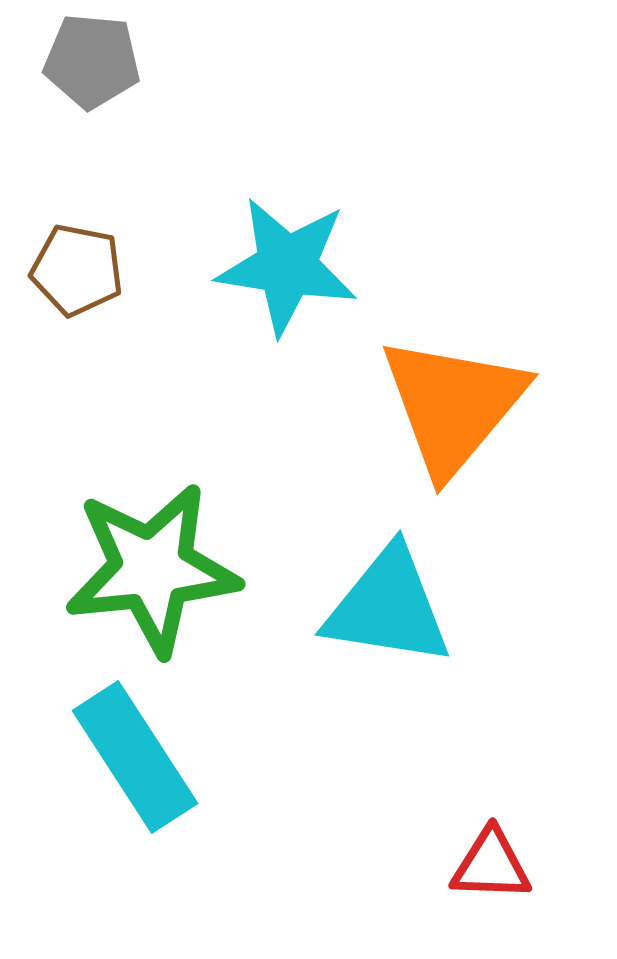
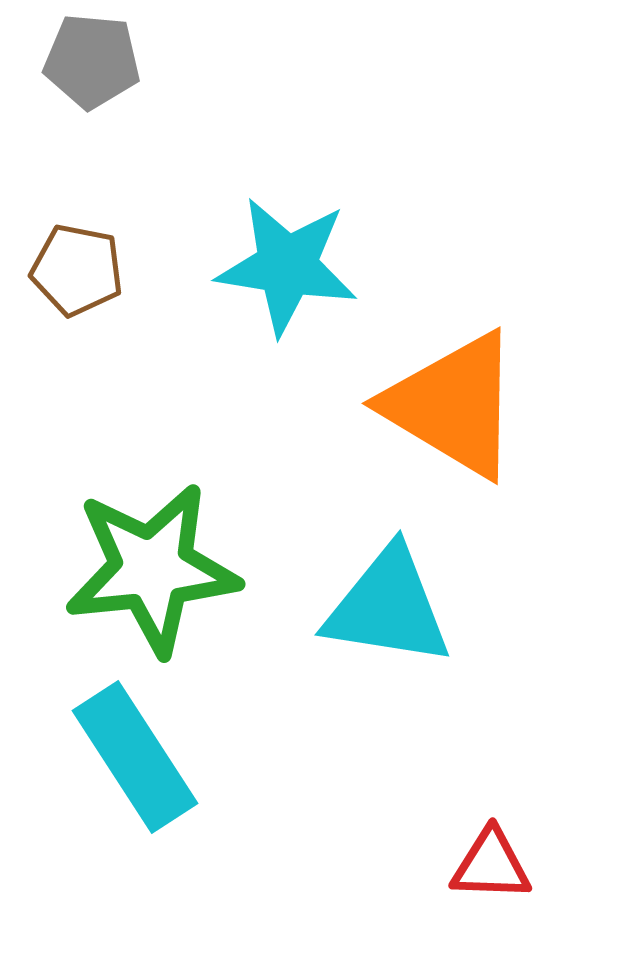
orange triangle: rotated 39 degrees counterclockwise
